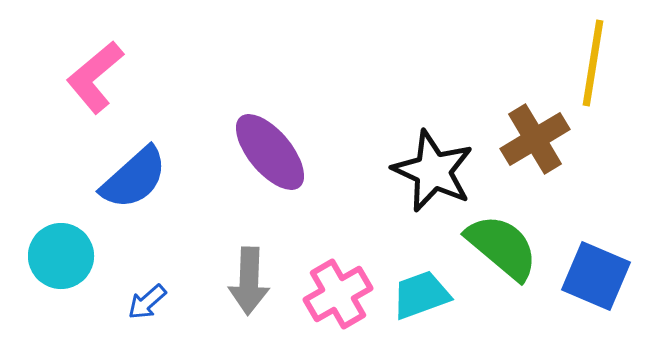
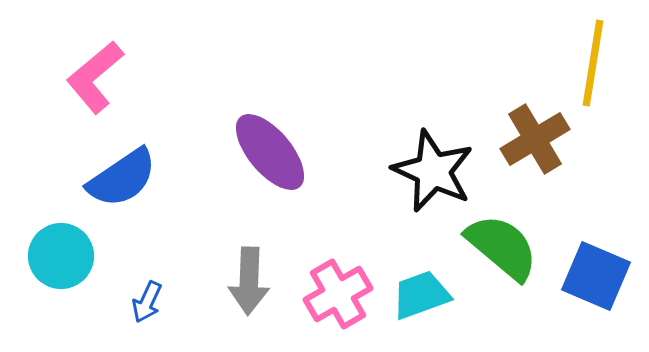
blue semicircle: moved 12 px left; rotated 8 degrees clockwise
blue arrow: rotated 24 degrees counterclockwise
